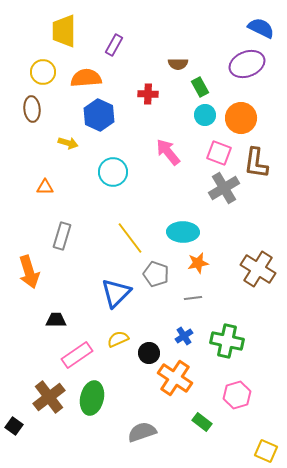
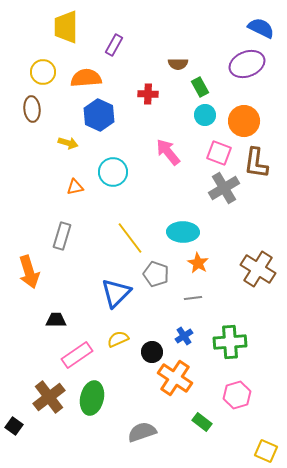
yellow trapezoid at (64, 31): moved 2 px right, 4 px up
orange circle at (241, 118): moved 3 px right, 3 px down
orange triangle at (45, 187): moved 30 px right; rotated 12 degrees counterclockwise
orange star at (198, 263): rotated 30 degrees counterclockwise
green cross at (227, 341): moved 3 px right, 1 px down; rotated 16 degrees counterclockwise
black circle at (149, 353): moved 3 px right, 1 px up
